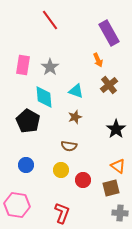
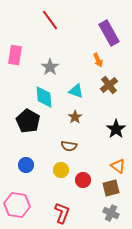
pink rectangle: moved 8 px left, 10 px up
brown star: rotated 16 degrees counterclockwise
gray cross: moved 9 px left; rotated 21 degrees clockwise
